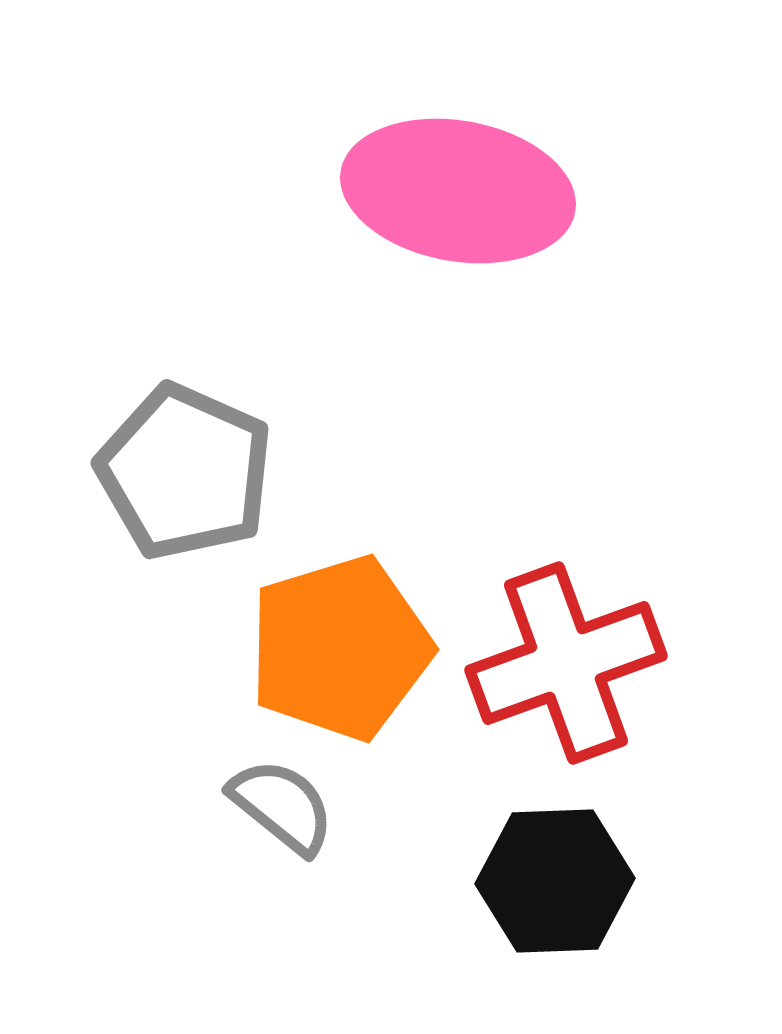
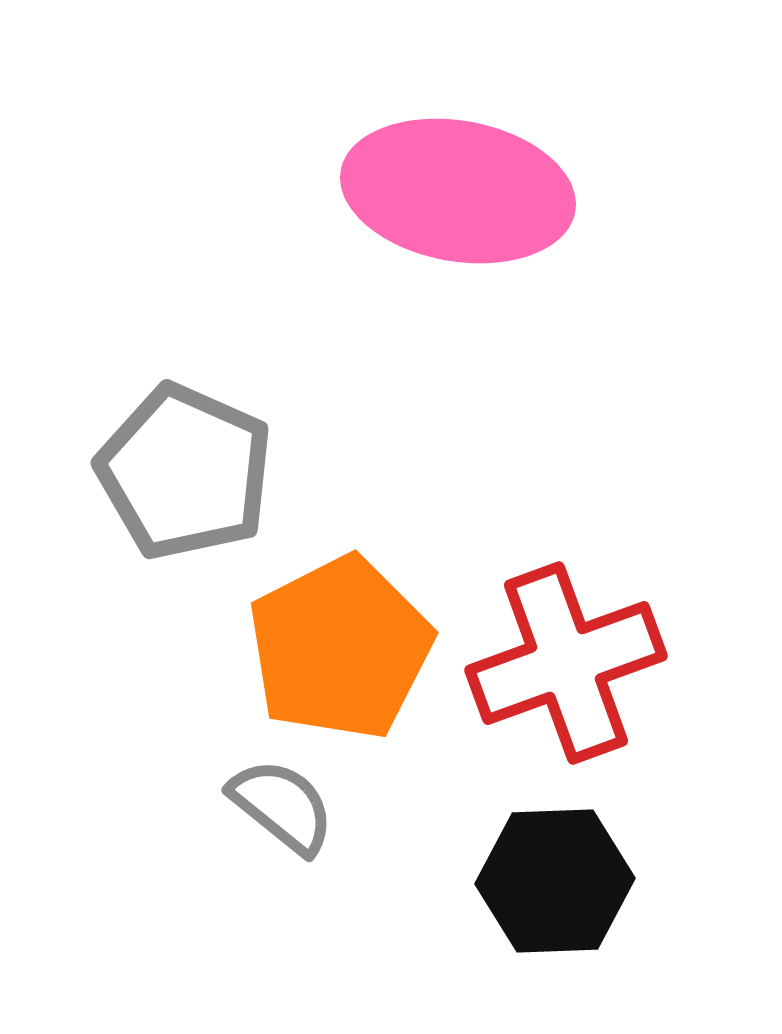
orange pentagon: rotated 10 degrees counterclockwise
